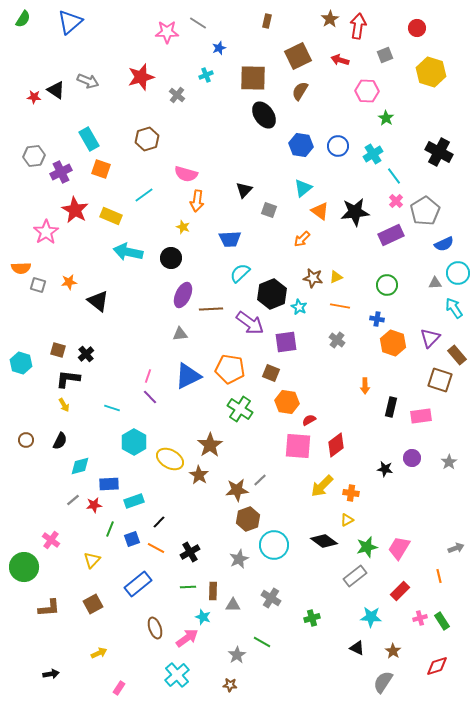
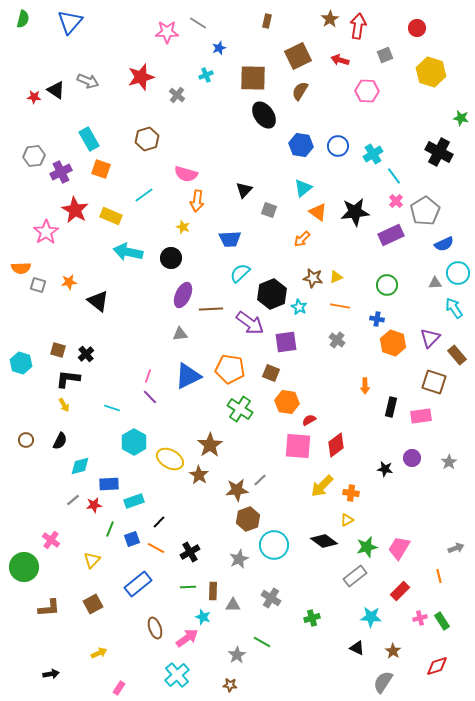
green semicircle at (23, 19): rotated 18 degrees counterclockwise
blue triangle at (70, 22): rotated 8 degrees counterclockwise
green star at (386, 118): moved 75 px right; rotated 21 degrees counterclockwise
orange triangle at (320, 211): moved 2 px left, 1 px down
brown square at (440, 380): moved 6 px left, 2 px down
